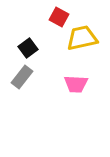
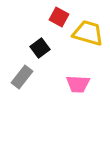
yellow trapezoid: moved 6 px right, 5 px up; rotated 28 degrees clockwise
black square: moved 12 px right
pink trapezoid: moved 2 px right
